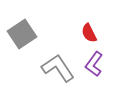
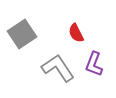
red semicircle: moved 13 px left
purple L-shape: rotated 15 degrees counterclockwise
